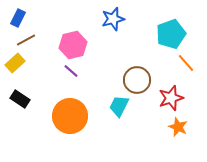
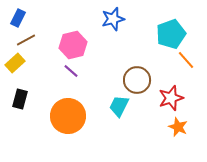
orange line: moved 3 px up
black rectangle: rotated 72 degrees clockwise
orange circle: moved 2 px left
